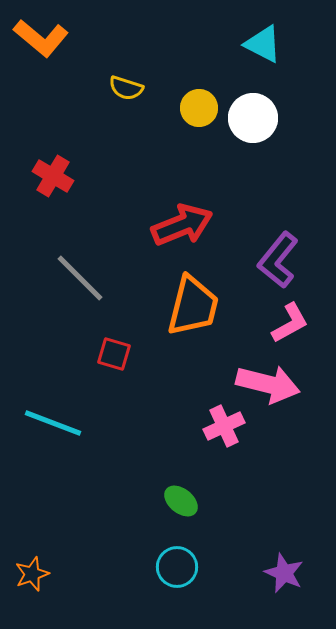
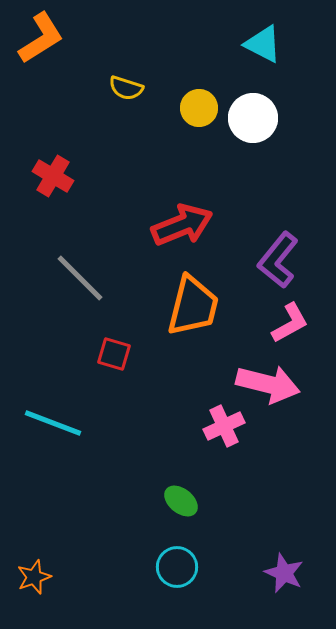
orange L-shape: rotated 72 degrees counterclockwise
orange star: moved 2 px right, 3 px down
